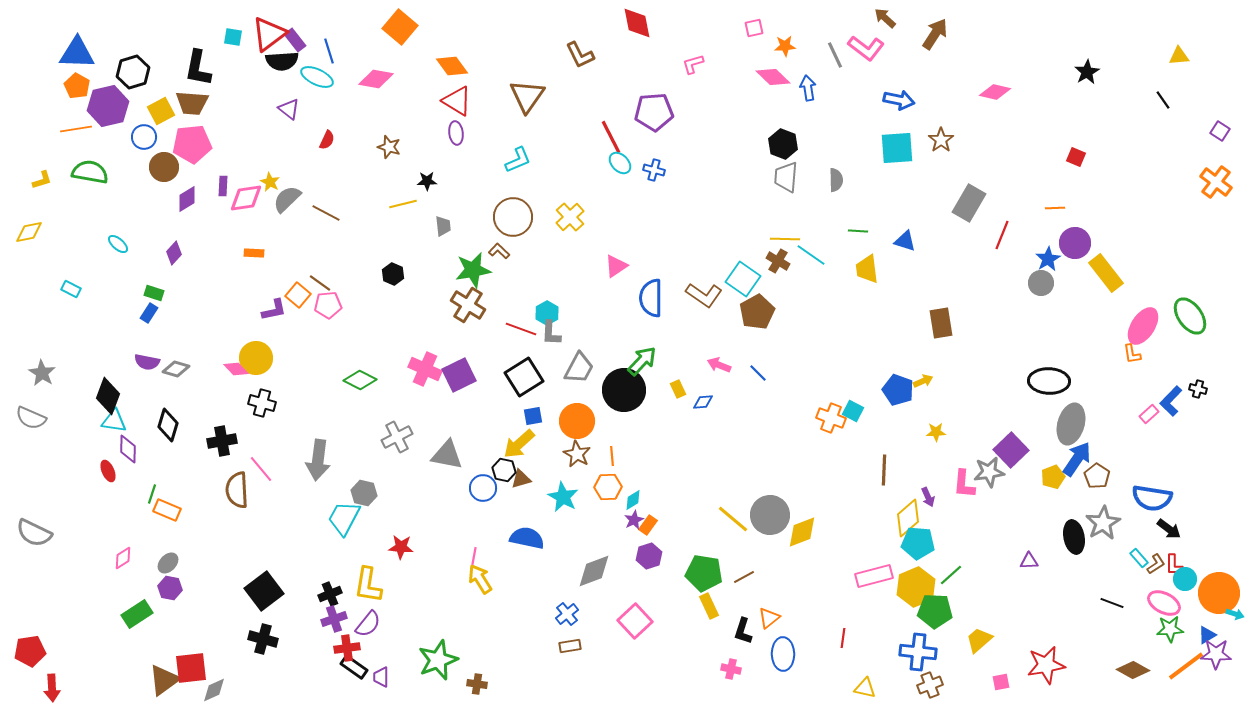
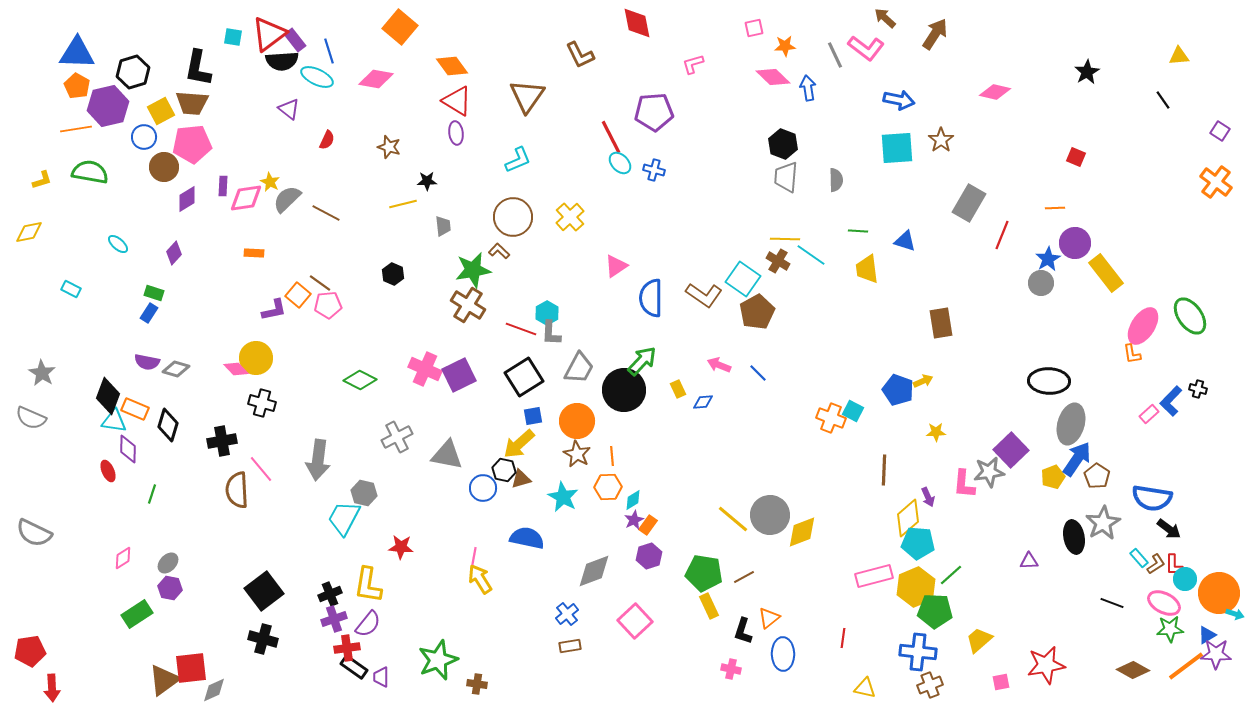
orange rectangle at (167, 510): moved 32 px left, 101 px up
